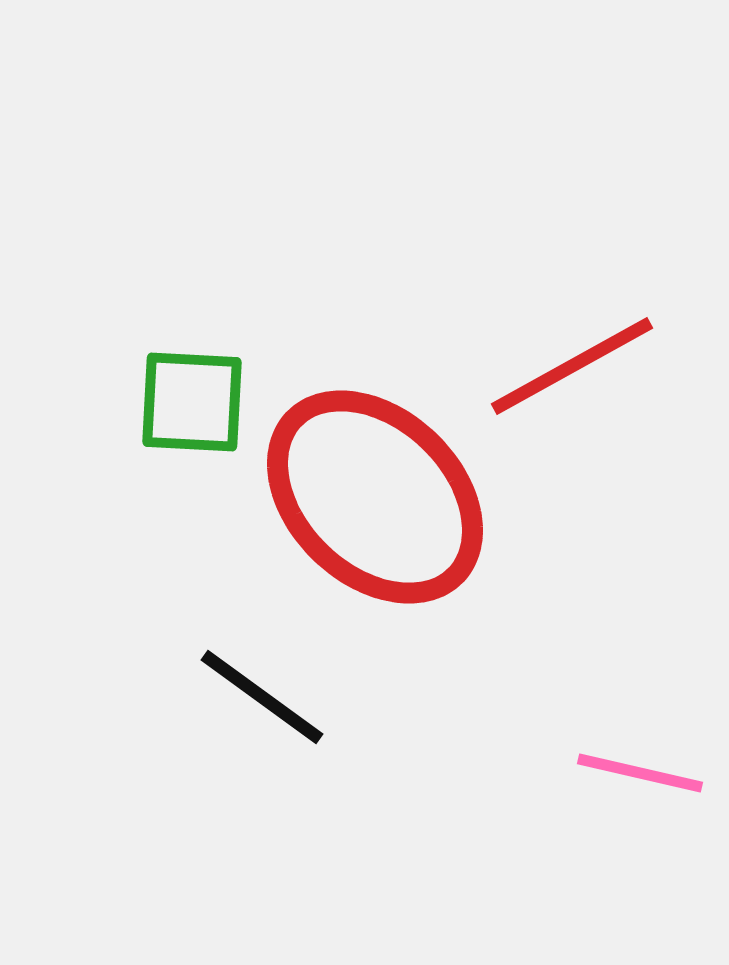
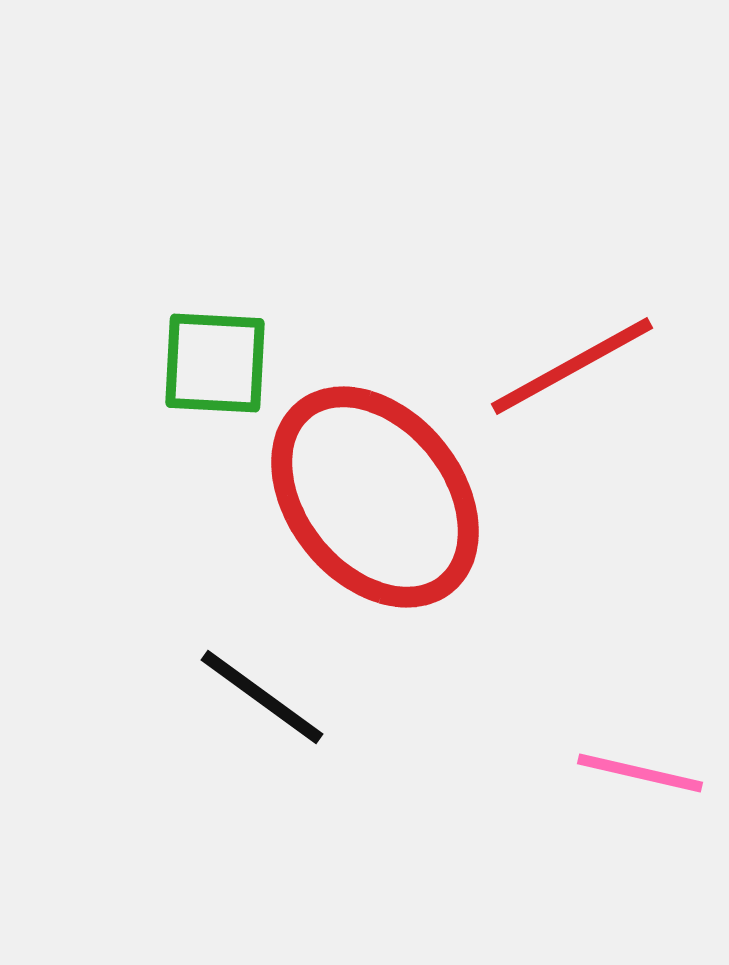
green square: moved 23 px right, 39 px up
red ellipse: rotated 7 degrees clockwise
